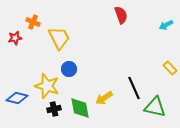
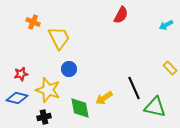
red semicircle: rotated 48 degrees clockwise
red star: moved 6 px right, 36 px down
yellow star: moved 1 px right, 4 px down
black cross: moved 10 px left, 8 px down
